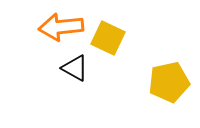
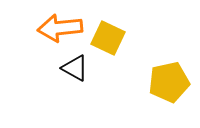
orange arrow: moved 1 px left, 1 px down
